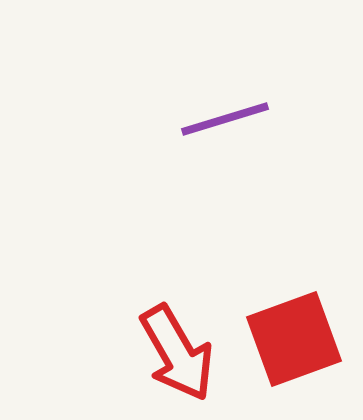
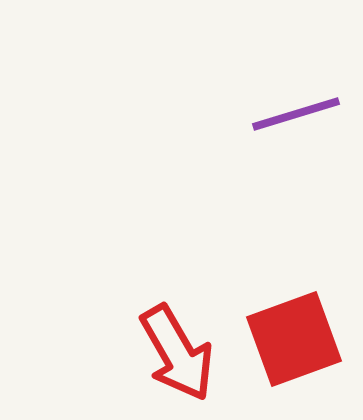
purple line: moved 71 px right, 5 px up
